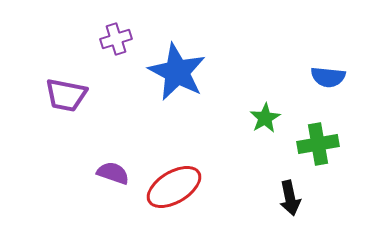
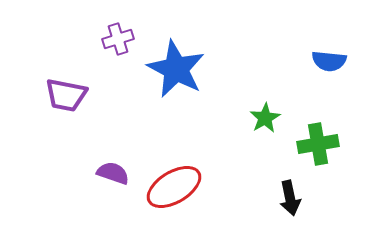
purple cross: moved 2 px right
blue star: moved 1 px left, 3 px up
blue semicircle: moved 1 px right, 16 px up
